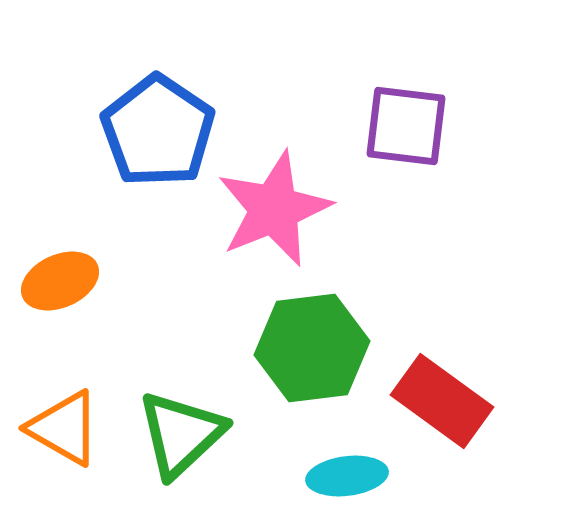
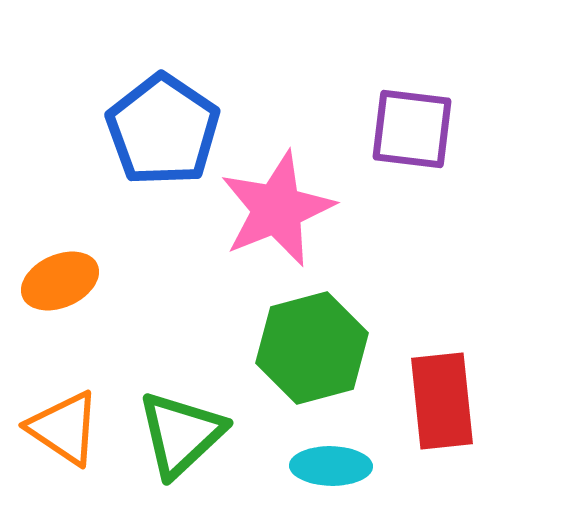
purple square: moved 6 px right, 3 px down
blue pentagon: moved 5 px right, 1 px up
pink star: moved 3 px right
green hexagon: rotated 8 degrees counterclockwise
red rectangle: rotated 48 degrees clockwise
orange triangle: rotated 4 degrees clockwise
cyan ellipse: moved 16 px left, 10 px up; rotated 8 degrees clockwise
